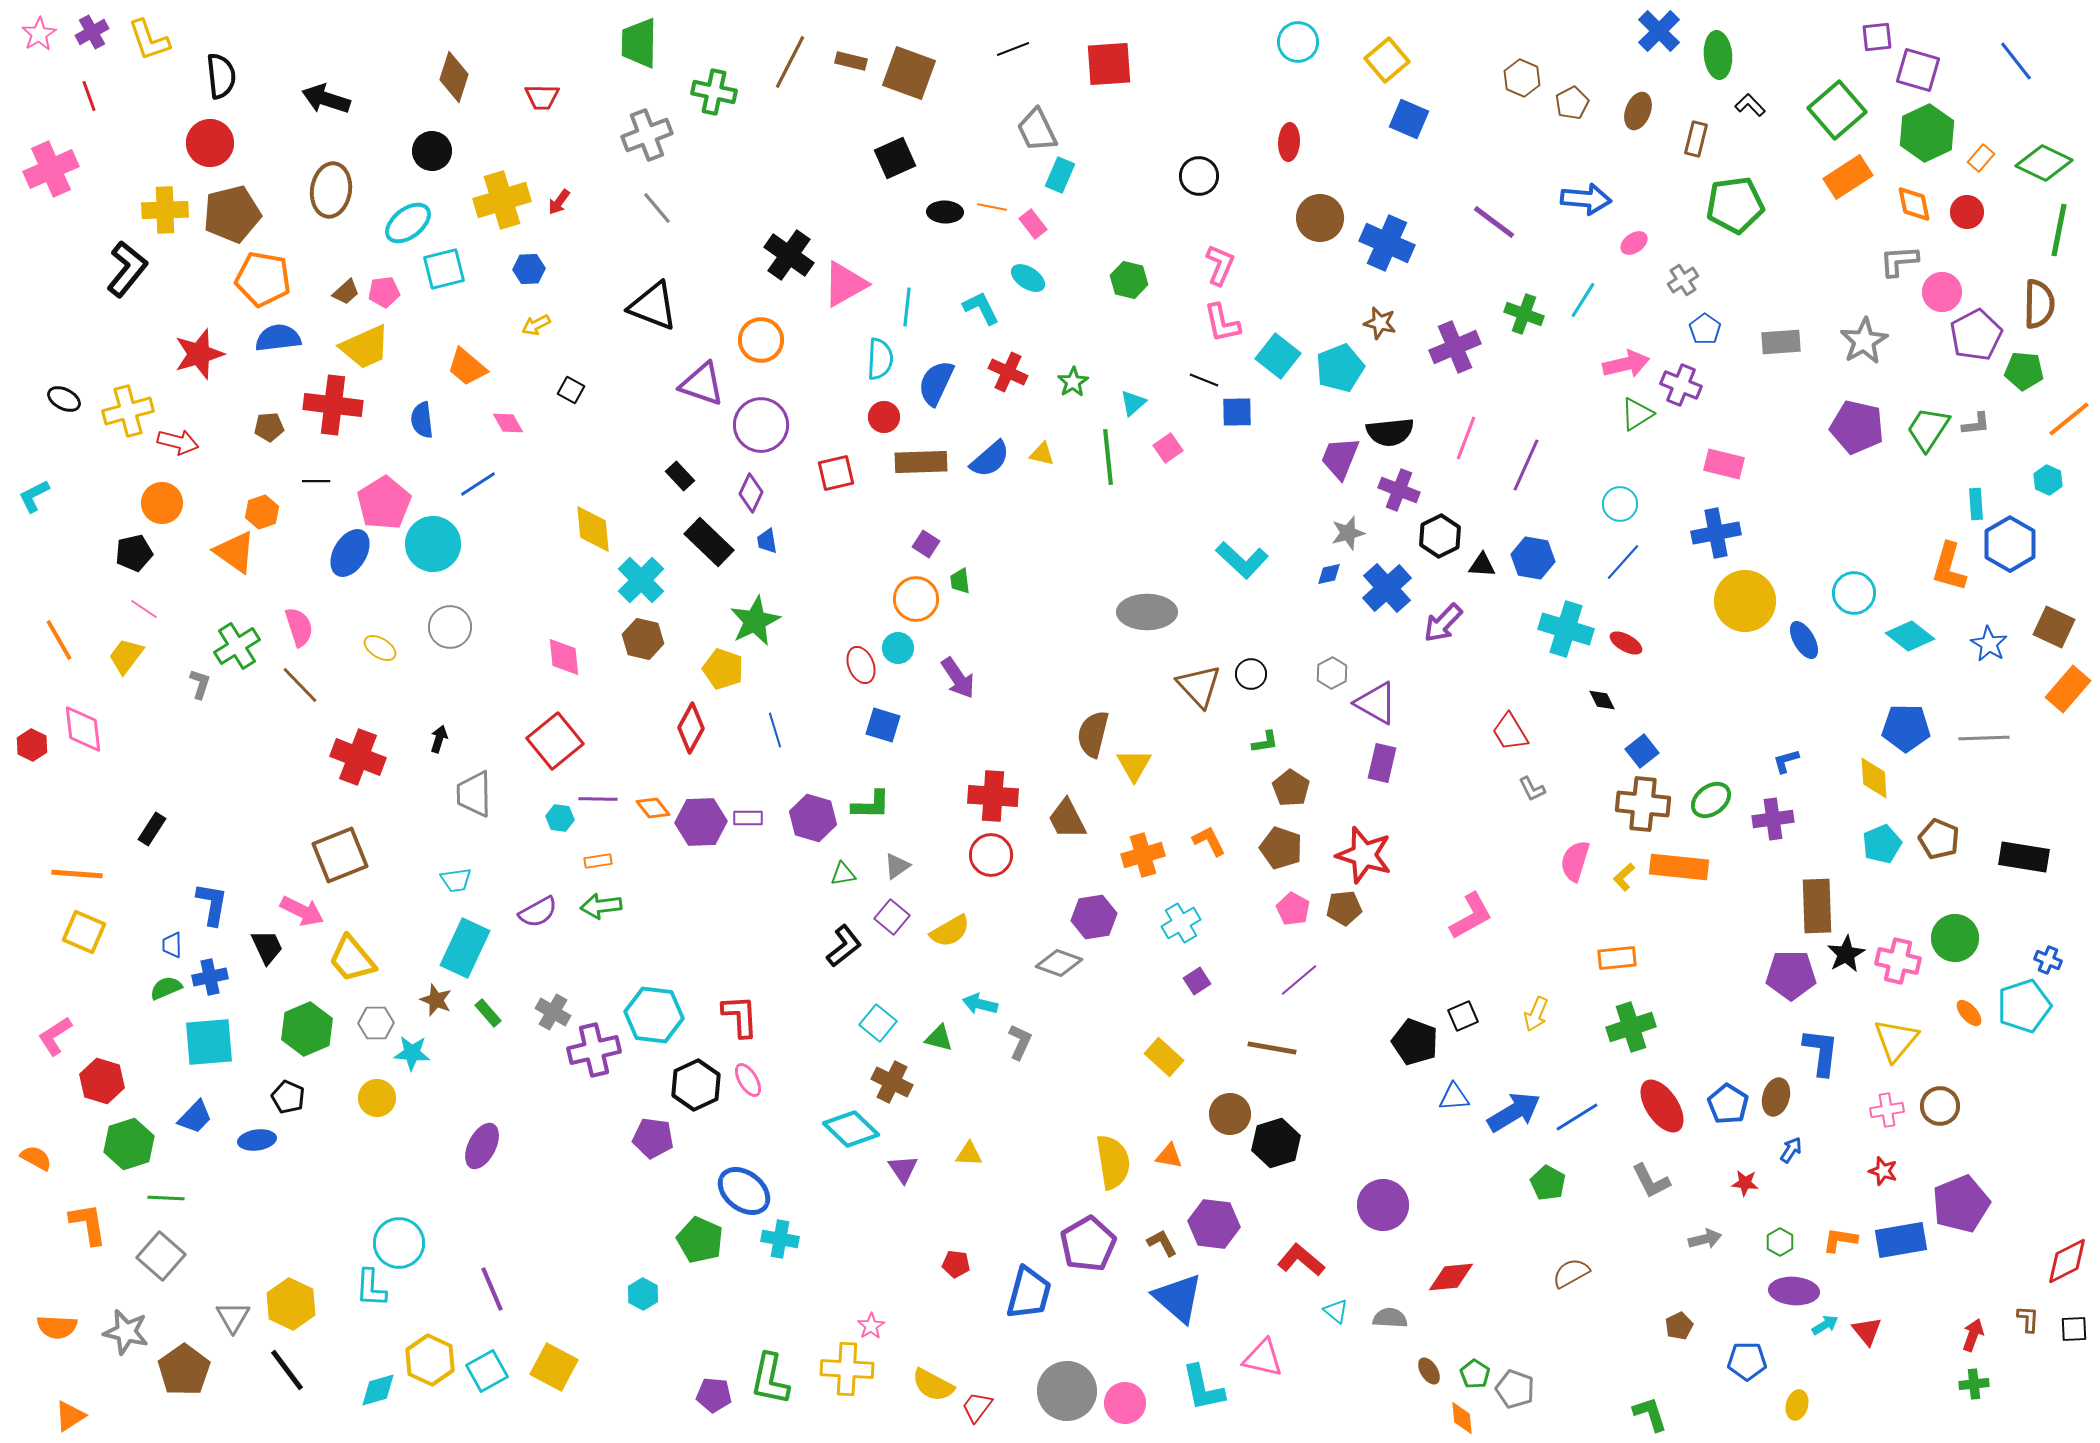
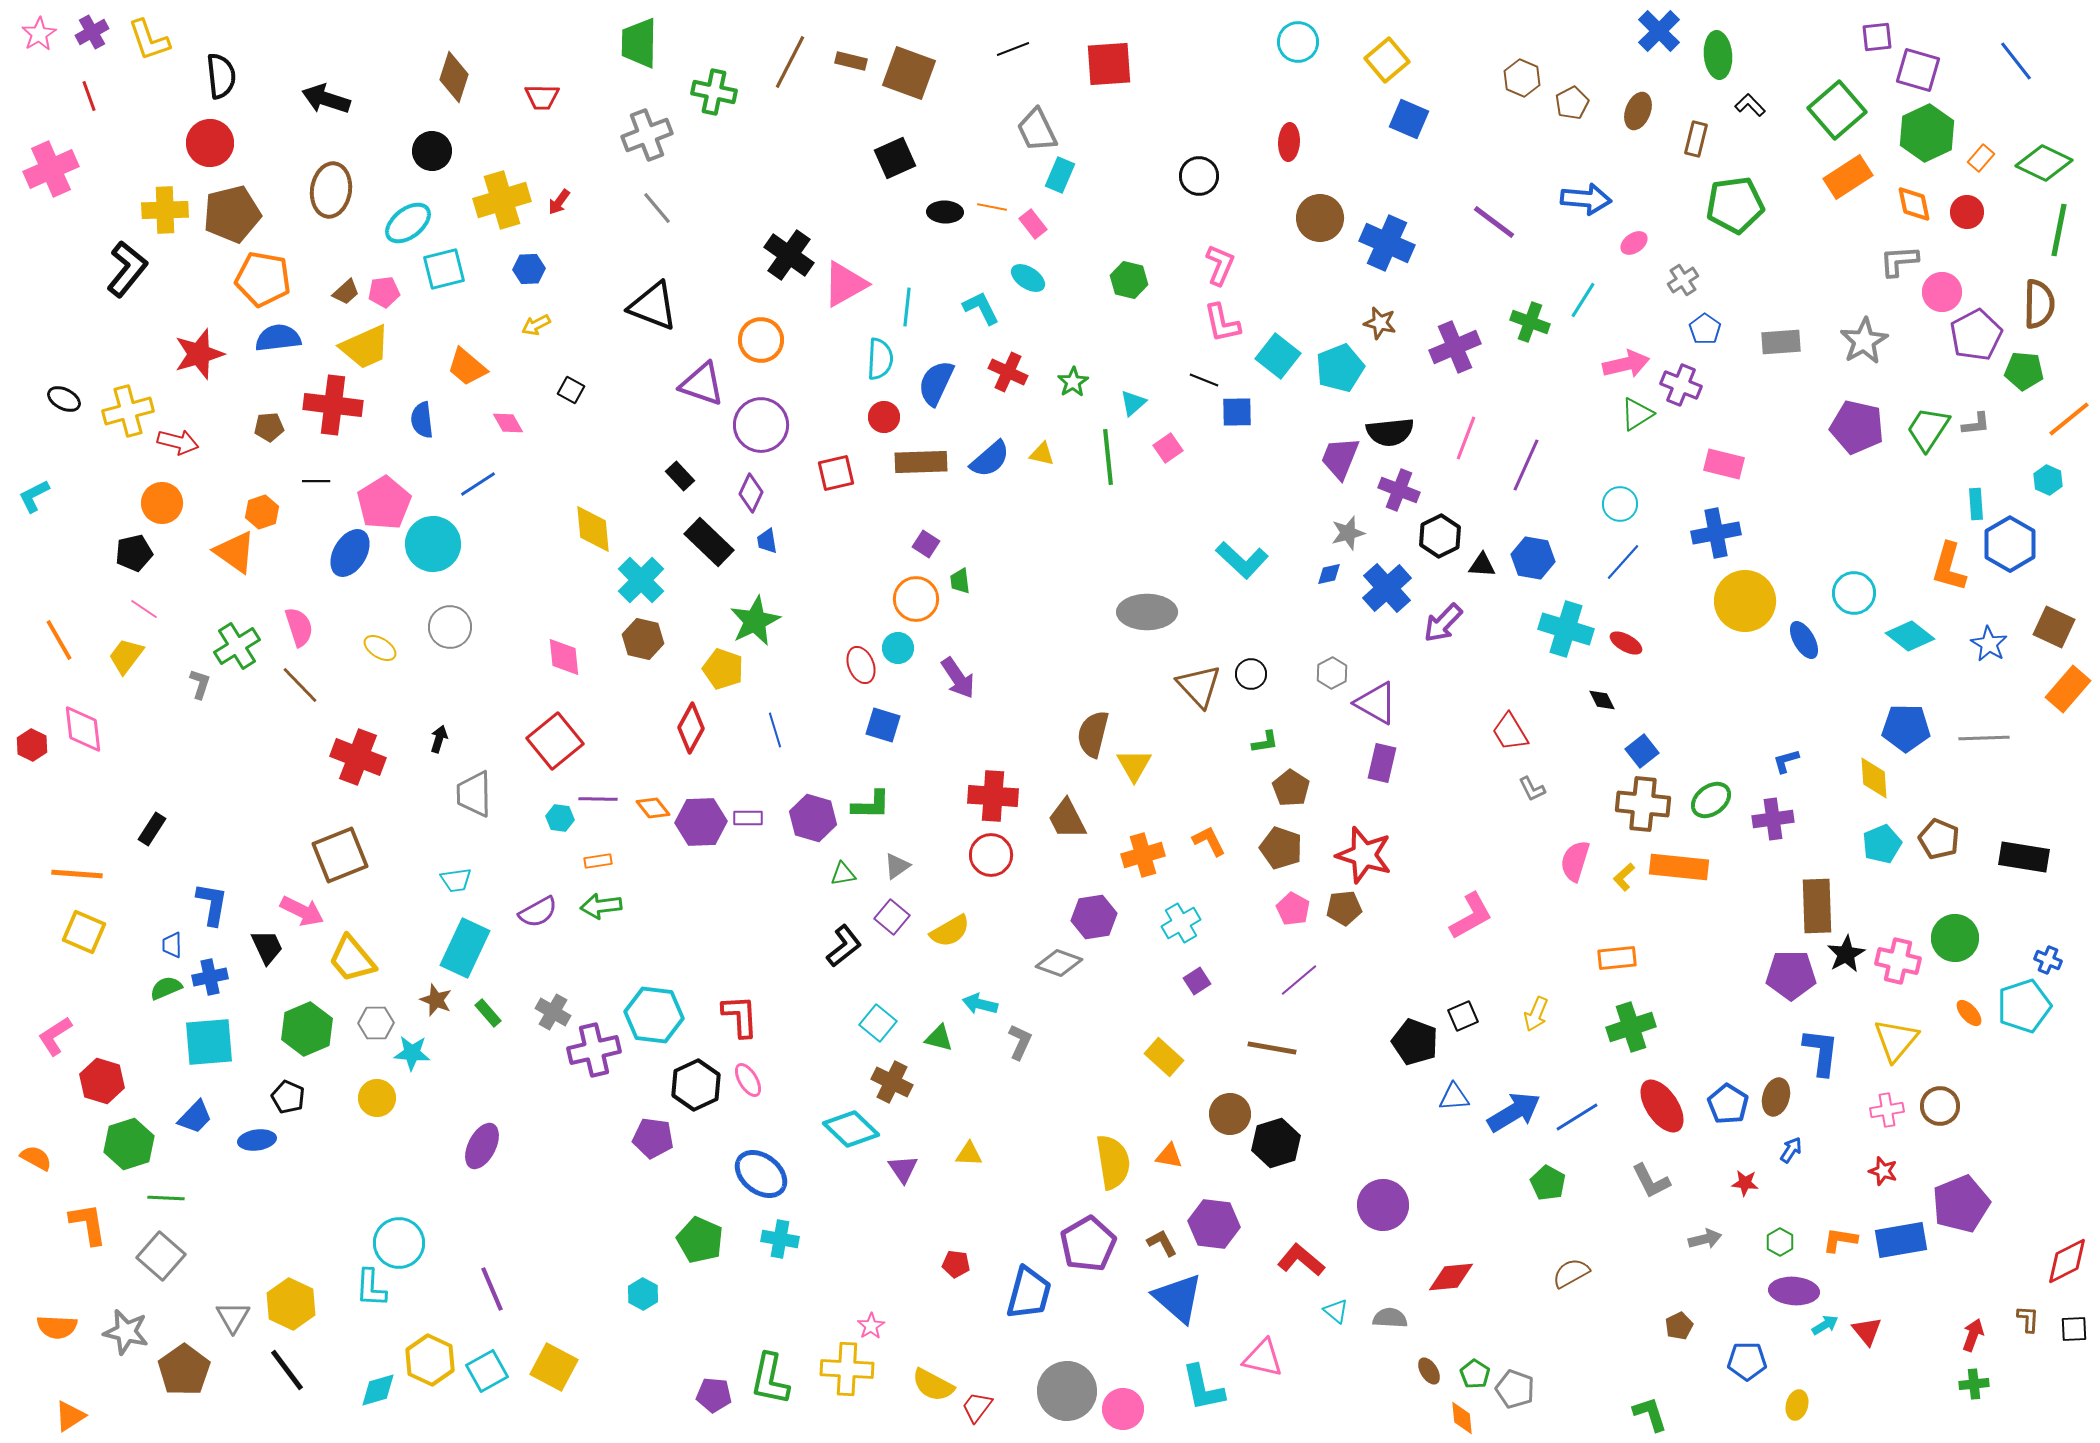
green cross at (1524, 314): moved 6 px right, 8 px down
blue ellipse at (744, 1191): moved 17 px right, 17 px up
pink circle at (1125, 1403): moved 2 px left, 6 px down
